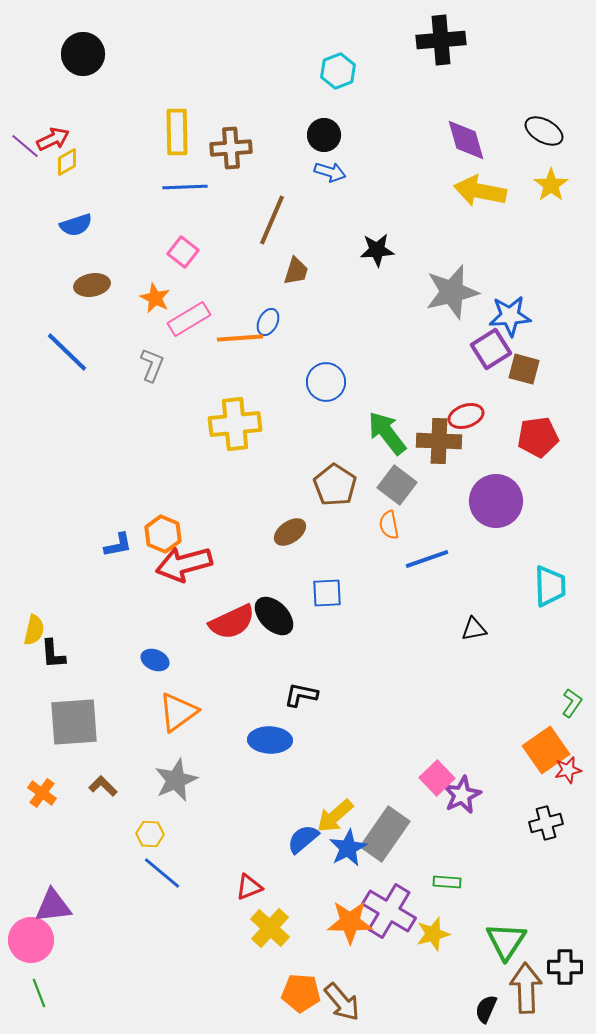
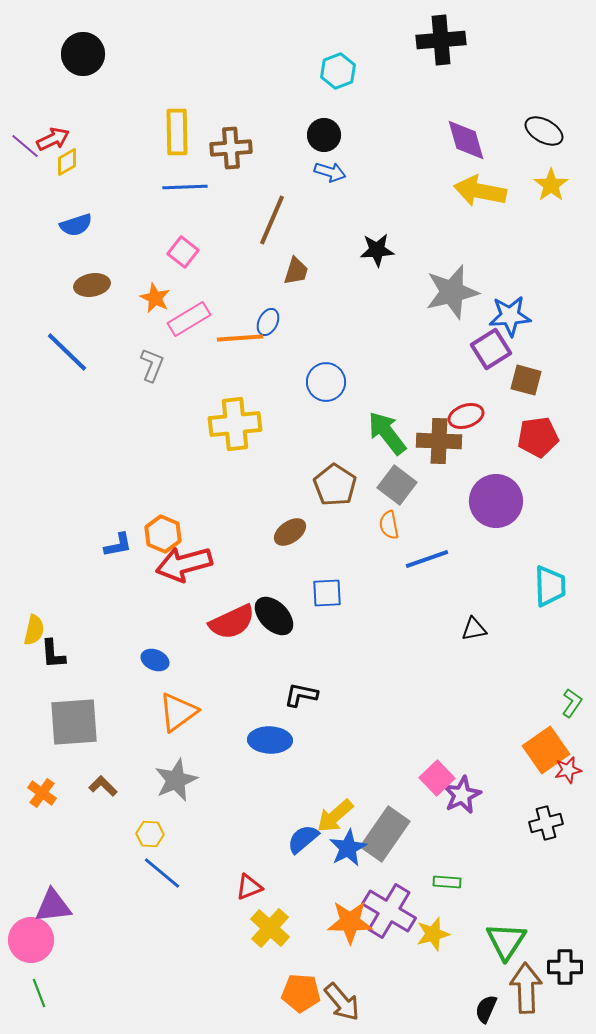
brown square at (524, 369): moved 2 px right, 11 px down
